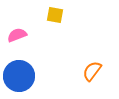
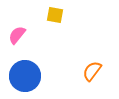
pink semicircle: rotated 30 degrees counterclockwise
blue circle: moved 6 px right
